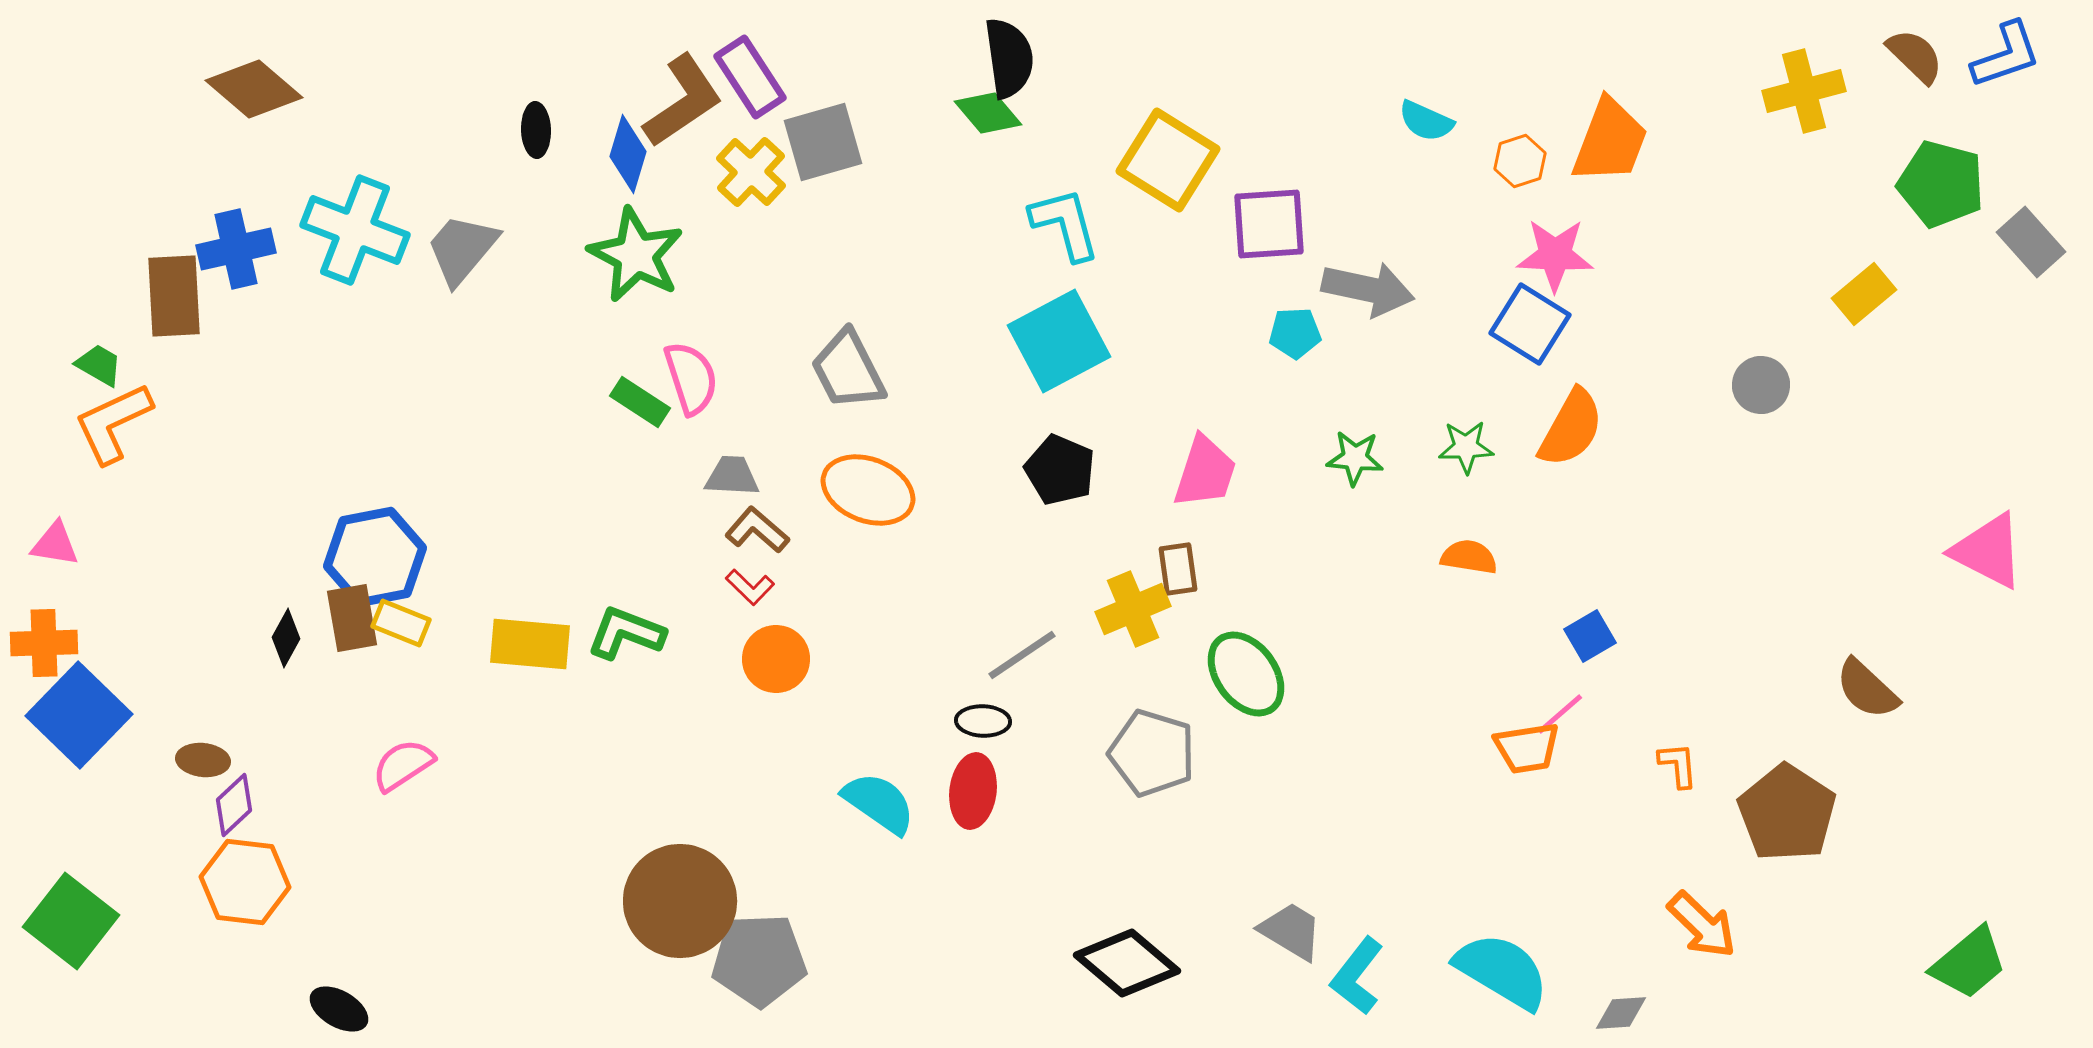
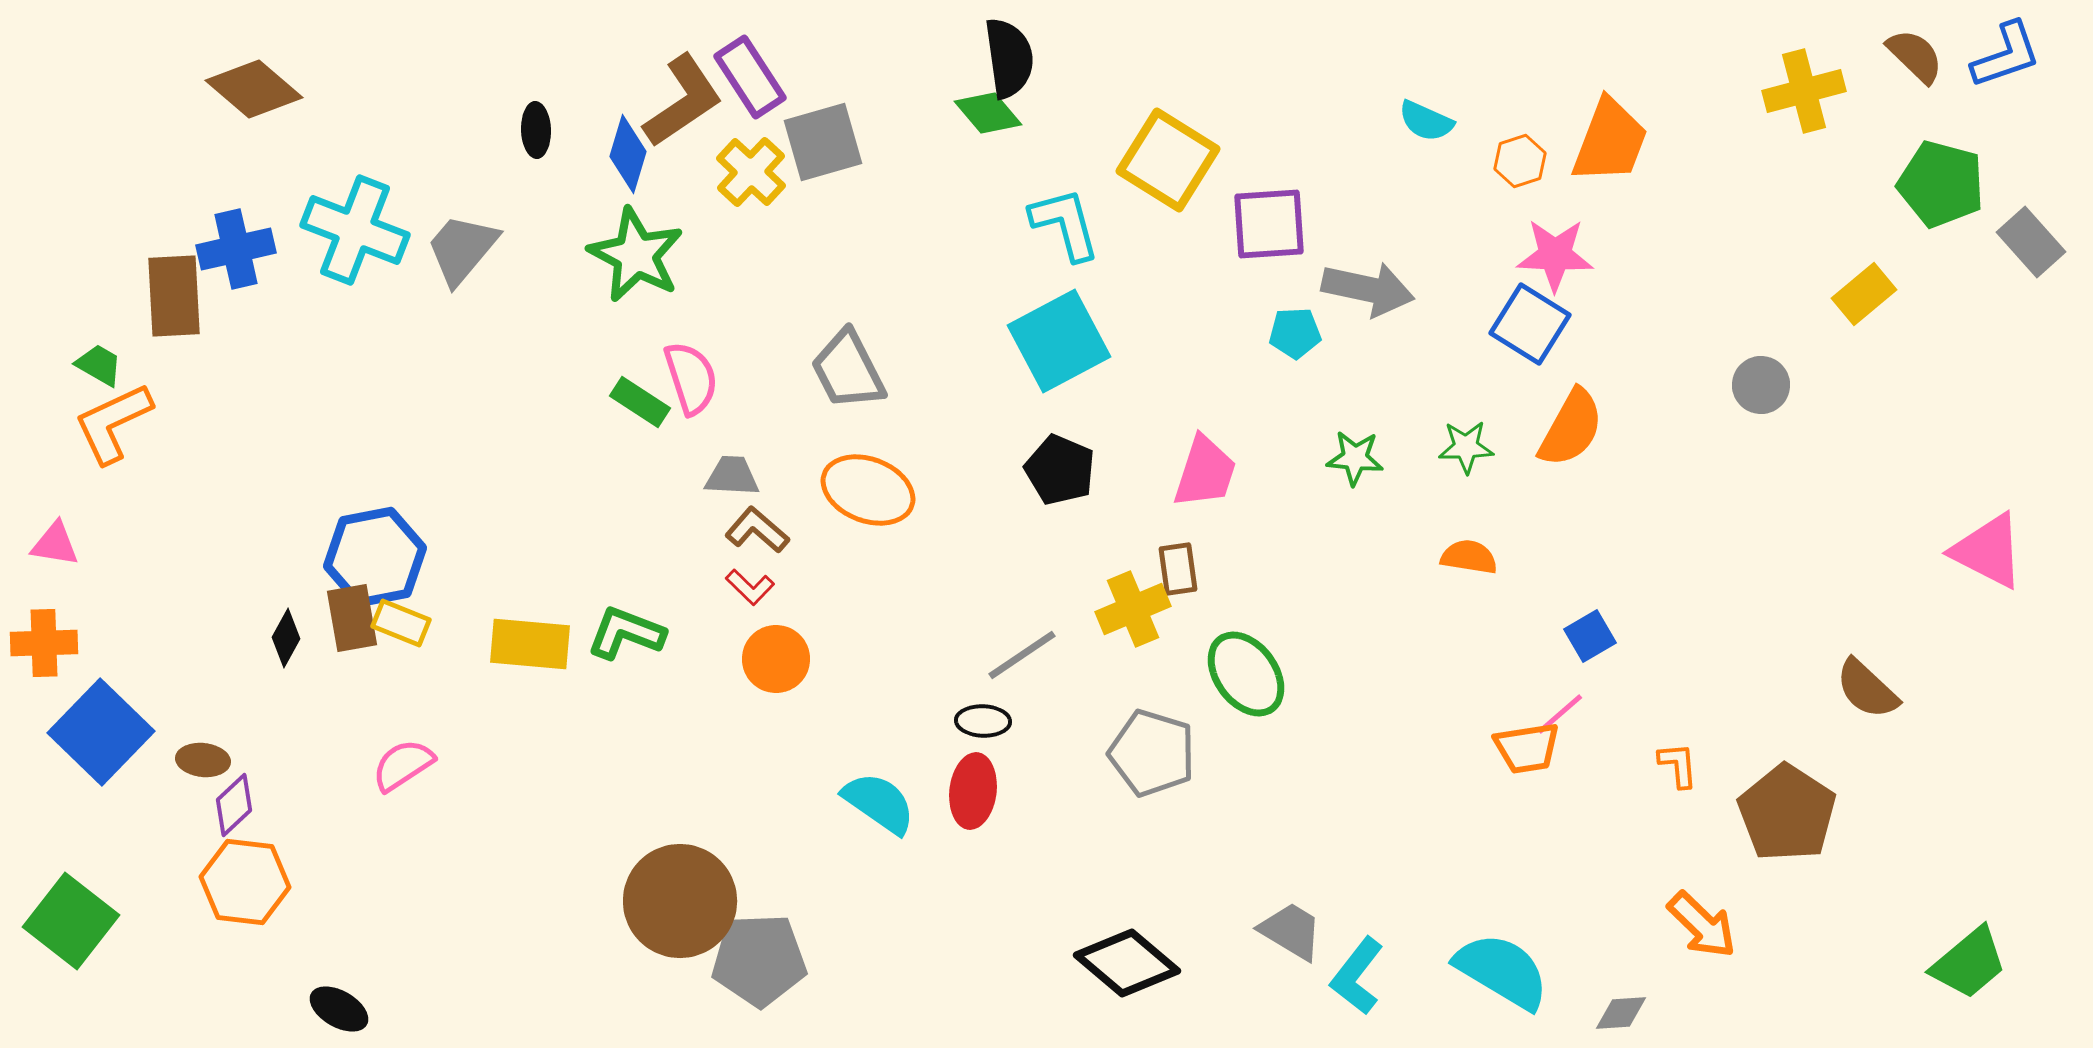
blue square at (79, 715): moved 22 px right, 17 px down
